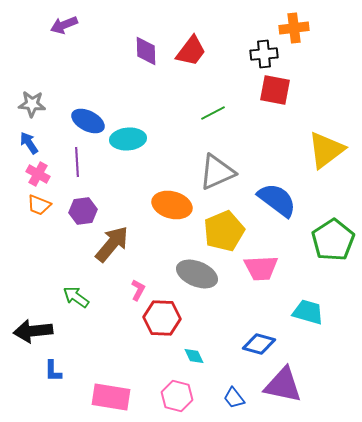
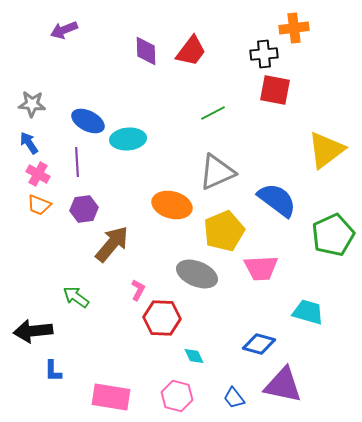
purple arrow: moved 5 px down
purple hexagon: moved 1 px right, 2 px up
green pentagon: moved 5 px up; rotated 9 degrees clockwise
